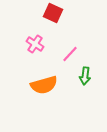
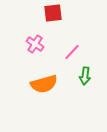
red square: rotated 30 degrees counterclockwise
pink line: moved 2 px right, 2 px up
orange semicircle: moved 1 px up
